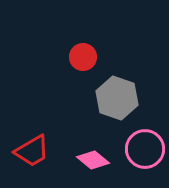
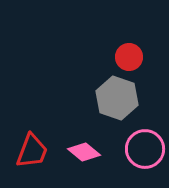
red circle: moved 46 px right
red trapezoid: rotated 39 degrees counterclockwise
pink diamond: moved 9 px left, 8 px up
